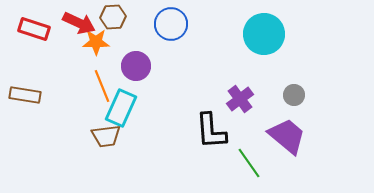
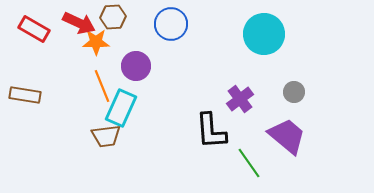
red rectangle: rotated 12 degrees clockwise
gray circle: moved 3 px up
